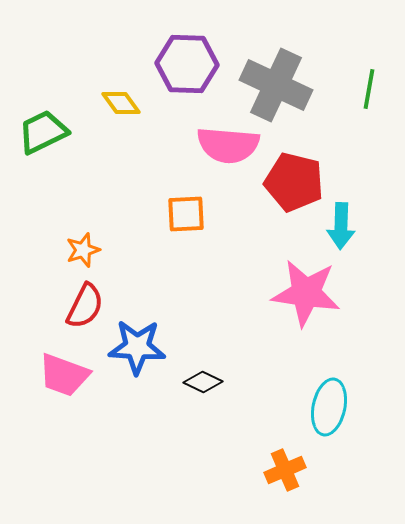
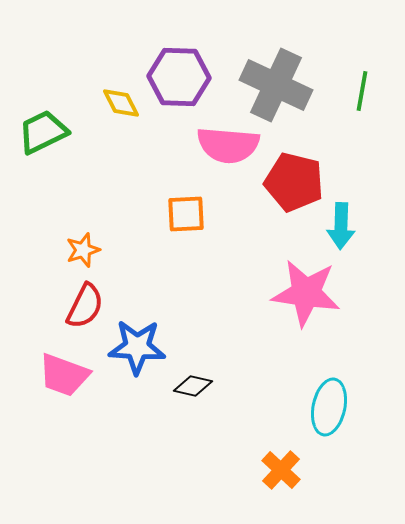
purple hexagon: moved 8 px left, 13 px down
green line: moved 7 px left, 2 px down
yellow diamond: rotated 9 degrees clockwise
black diamond: moved 10 px left, 4 px down; rotated 12 degrees counterclockwise
orange cross: moved 4 px left; rotated 24 degrees counterclockwise
